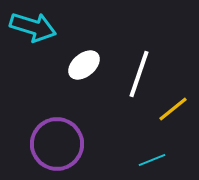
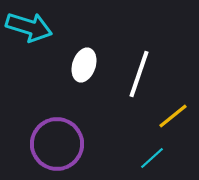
cyan arrow: moved 4 px left
white ellipse: rotated 32 degrees counterclockwise
yellow line: moved 7 px down
cyan line: moved 2 px up; rotated 20 degrees counterclockwise
